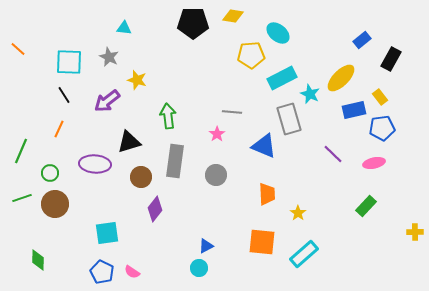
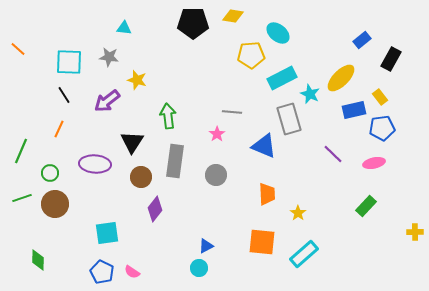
gray star at (109, 57): rotated 18 degrees counterclockwise
black triangle at (129, 142): moved 3 px right; rotated 40 degrees counterclockwise
